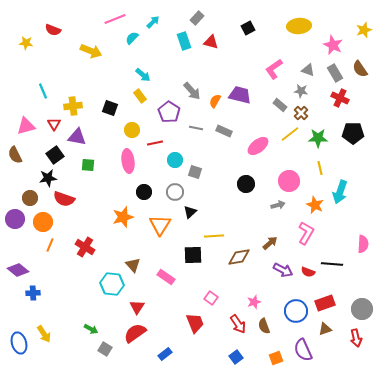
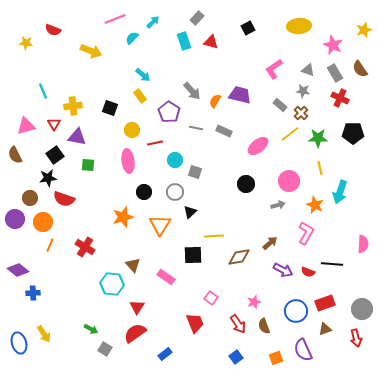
gray star at (301, 91): moved 2 px right
